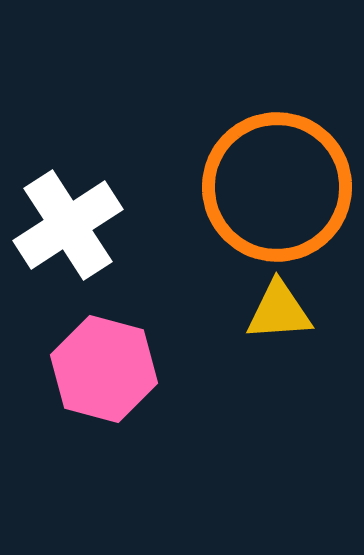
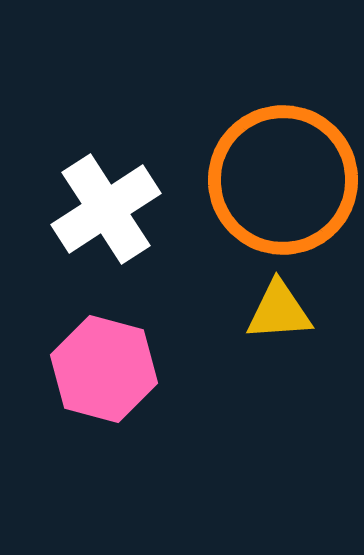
orange circle: moved 6 px right, 7 px up
white cross: moved 38 px right, 16 px up
